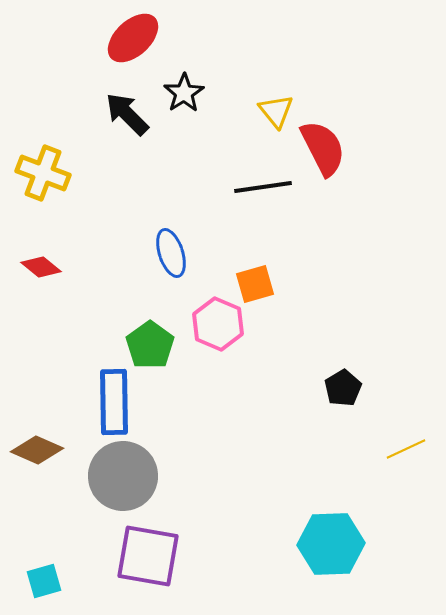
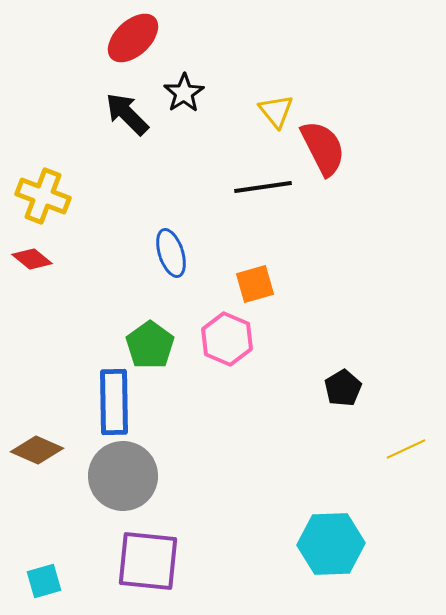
yellow cross: moved 23 px down
red diamond: moved 9 px left, 8 px up
pink hexagon: moved 9 px right, 15 px down
purple square: moved 5 px down; rotated 4 degrees counterclockwise
